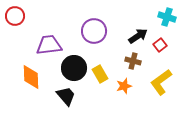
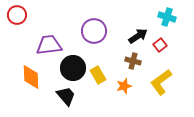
red circle: moved 2 px right, 1 px up
black circle: moved 1 px left
yellow rectangle: moved 2 px left, 1 px down
